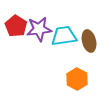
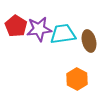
cyan trapezoid: moved 1 px left, 2 px up
